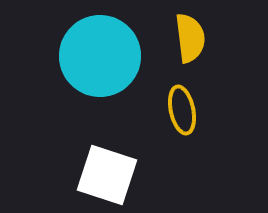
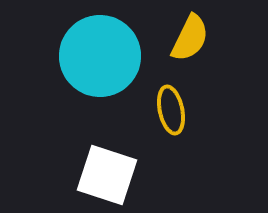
yellow semicircle: rotated 33 degrees clockwise
yellow ellipse: moved 11 px left
